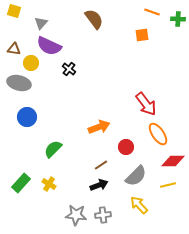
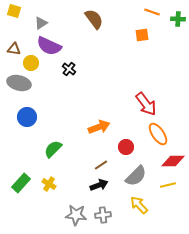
gray triangle: rotated 16 degrees clockwise
